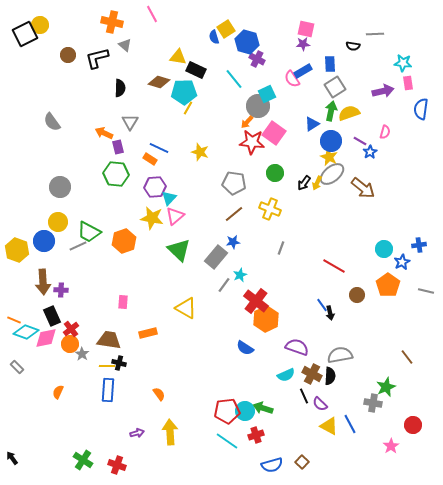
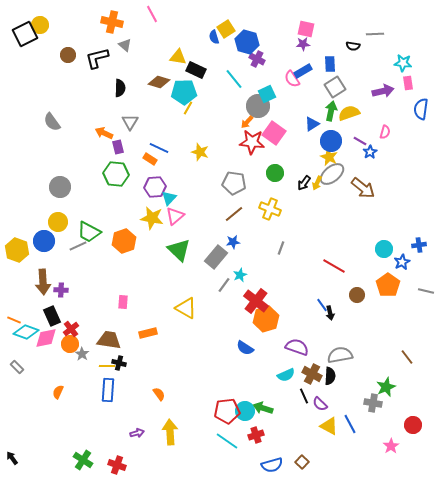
orange hexagon at (266, 319): rotated 10 degrees clockwise
